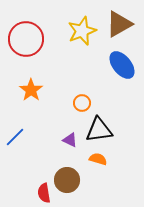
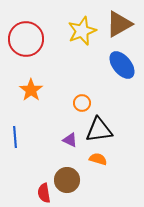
blue line: rotated 50 degrees counterclockwise
